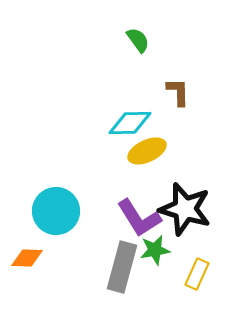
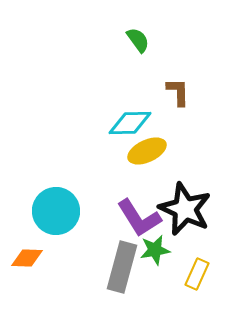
black star: rotated 8 degrees clockwise
